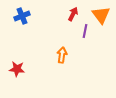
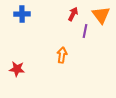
blue cross: moved 2 px up; rotated 21 degrees clockwise
